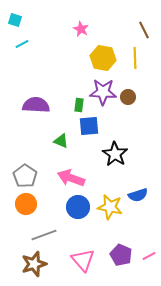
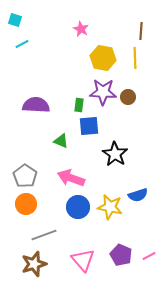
brown line: moved 3 px left, 1 px down; rotated 30 degrees clockwise
